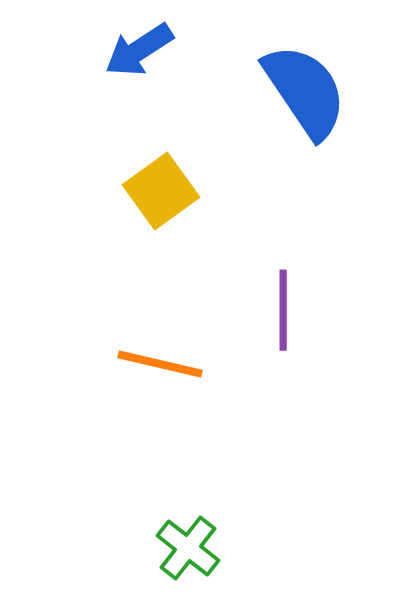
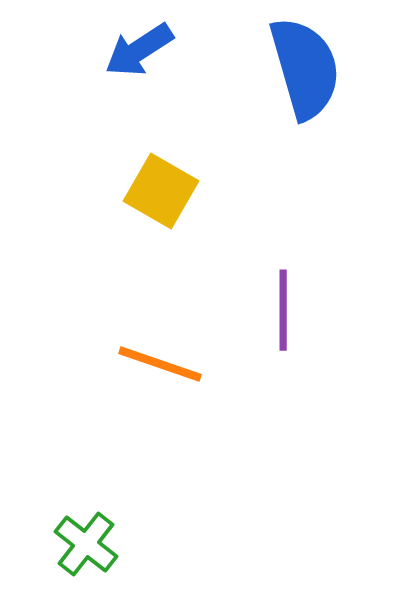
blue semicircle: moved 23 px up; rotated 18 degrees clockwise
yellow square: rotated 24 degrees counterclockwise
orange line: rotated 6 degrees clockwise
green cross: moved 102 px left, 4 px up
